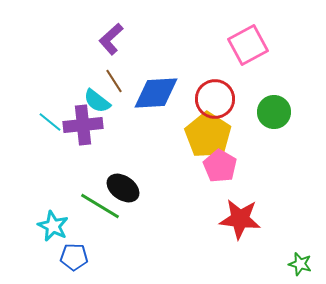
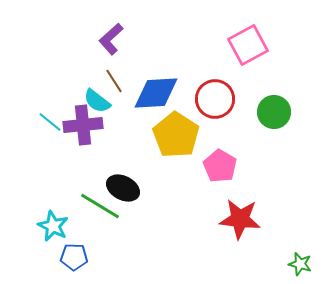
yellow pentagon: moved 32 px left
black ellipse: rotated 8 degrees counterclockwise
